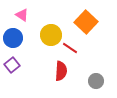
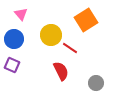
pink triangle: moved 1 px left, 1 px up; rotated 16 degrees clockwise
orange square: moved 2 px up; rotated 15 degrees clockwise
blue circle: moved 1 px right, 1 px down
purple square: rotated 28 degrees counterclockwise
red semicircle: rotated 30 degrees counterclockwise
gray circle: moved 2 px down
